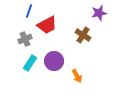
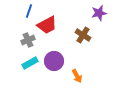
gray cross: moved 3 px right, 1 px down
cyan rectangle: rotated 28 degrees clockwise
